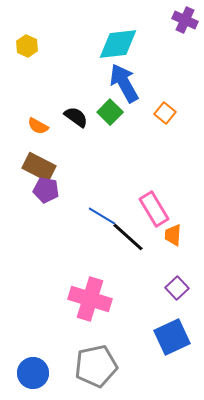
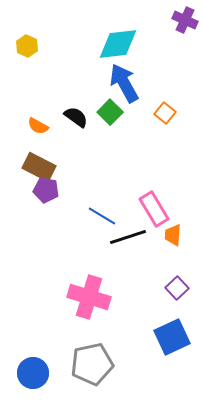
black line: rotated 60 degrees counterclockwise
pink cross: moved 1 px left, 2 px up
gray pentagon: moved 4 px left, 2 px up
